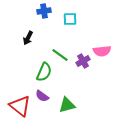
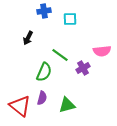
purple cross: moved 7 px down
purple semicircle: moved 2 px down; rotated 112 degrees counterclockwise
